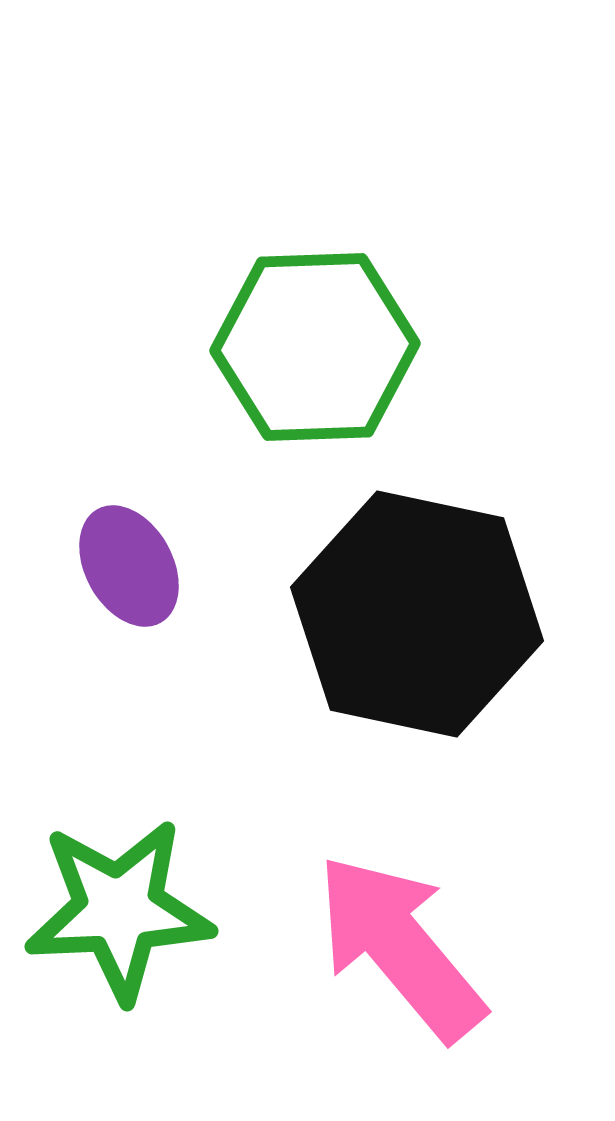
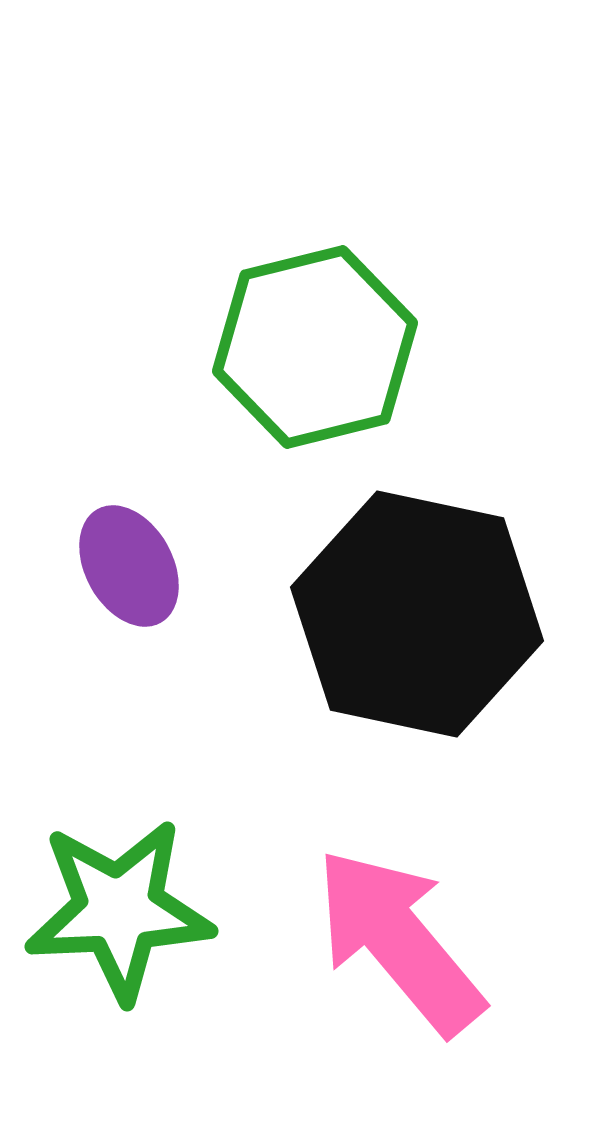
green hexagon: rotated 12 degrees counterclockwise
pink arrow: moved 1 px left, 6 px up
